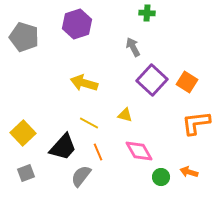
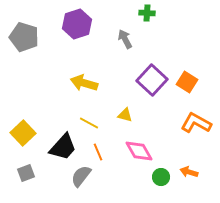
gray arrow: moved 8 px left, 8 px up
orange L-shape: rotated 36 degrees clockwise
